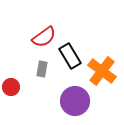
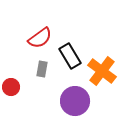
red semicircle: moved 4 px left, 1 px down
